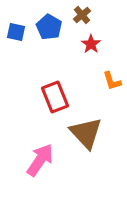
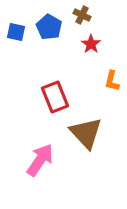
brown cross: rotated 24 degrees counterclockwise
orange L-shape: rotated 30 degrees clockwise
